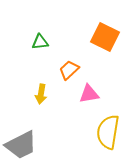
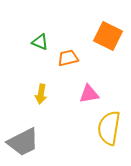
orange square: moved 3 px right, 1 px up
green triangle: rotated 30 degrees clockwise
orange trapezoid: moved 1 px left, 12 px up; rotated 30 degrees clockwise
yellow semicircle: moved 1 px right, 4 px up
gray trapezoid: moved 2 px right, 3 px up
